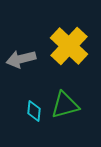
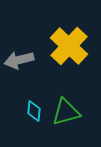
gray arrow: moved 2 px left, 1 px down
green triangle: moved 1 px right, 7 px down
